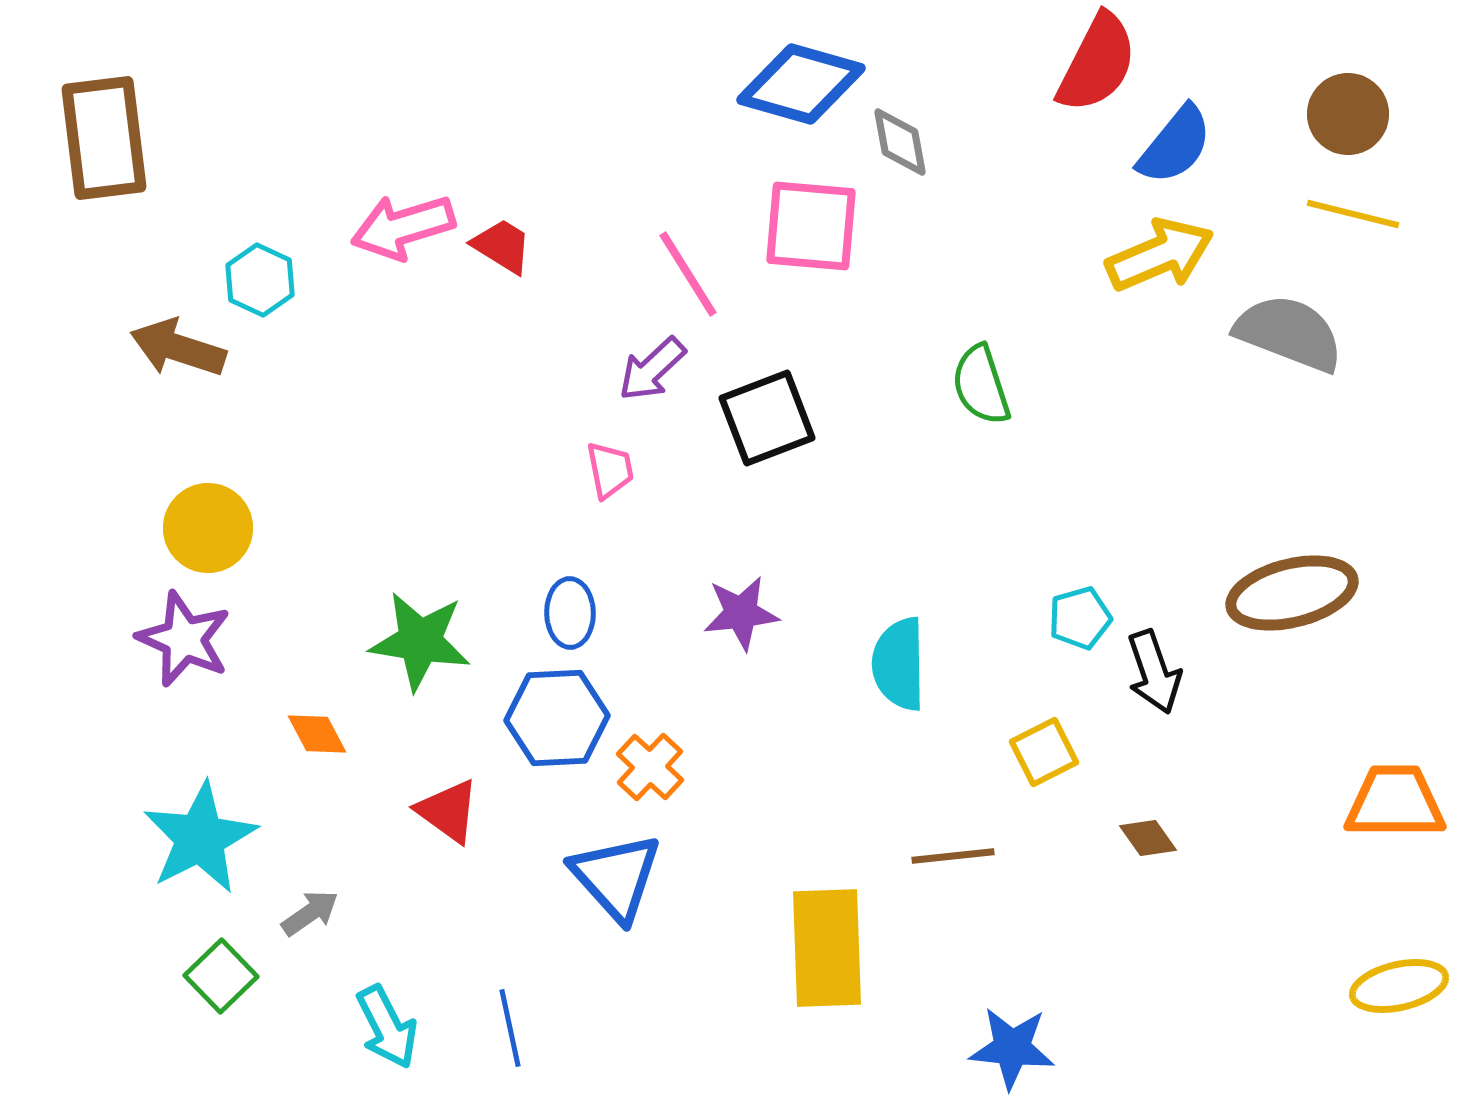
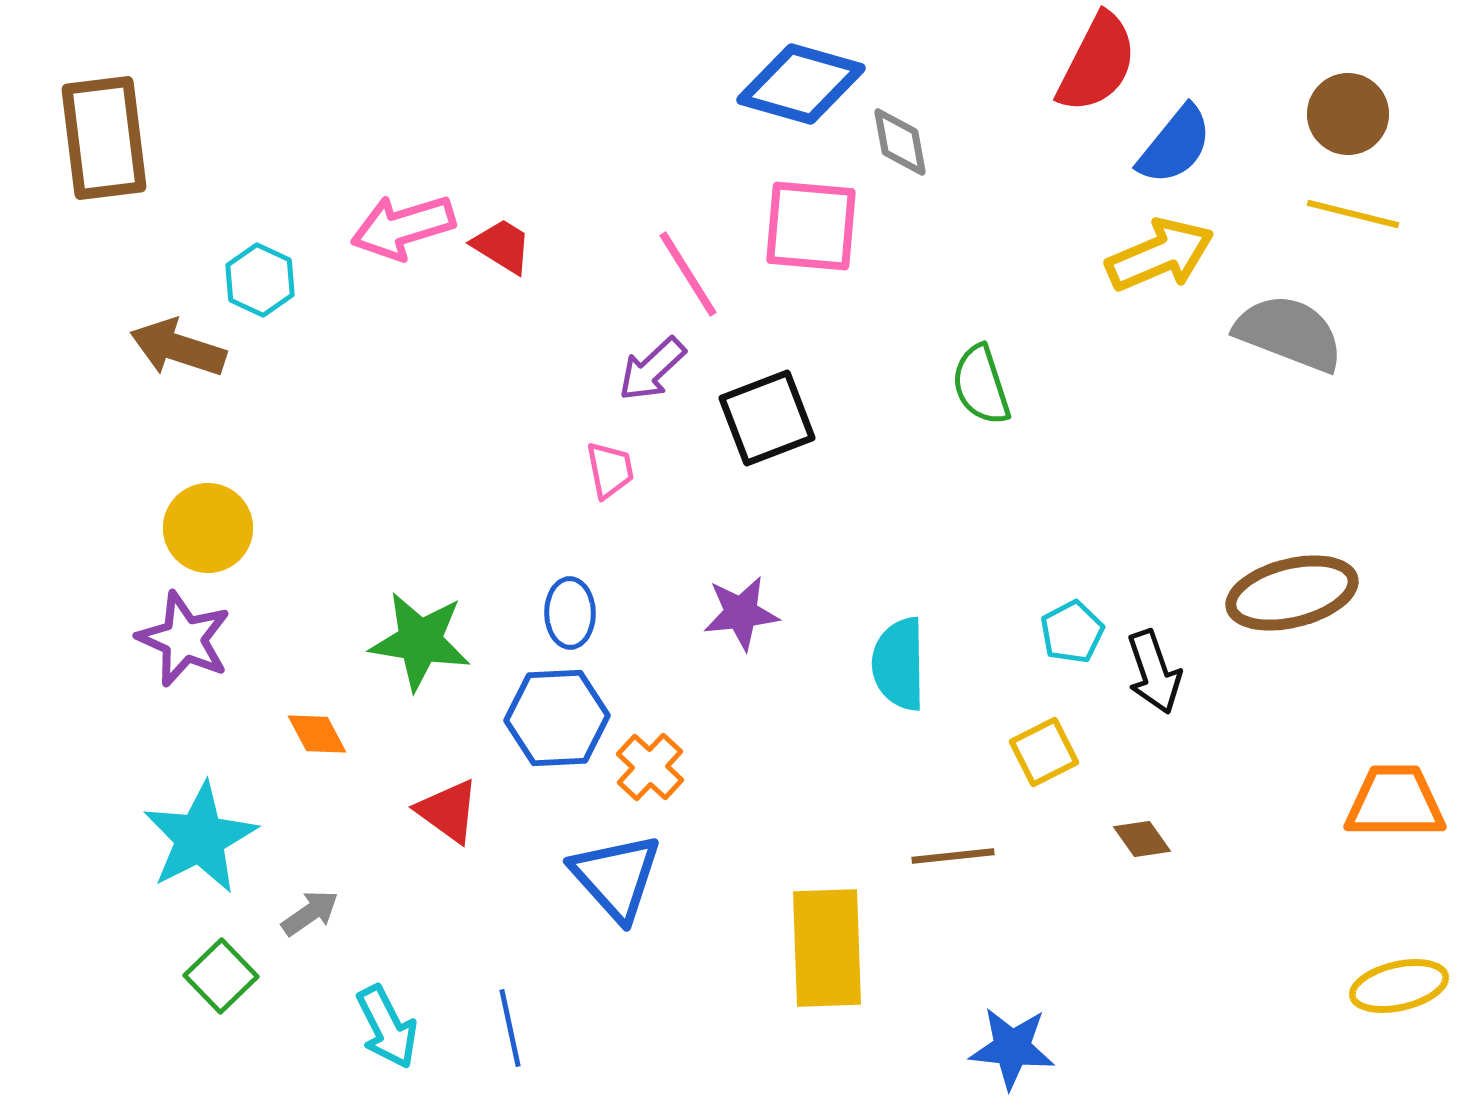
cyan pentagon at (1080, 618): moved 8 px left, 14 px down; rotated 12 degrees counterclockwise
brown diamond at (1148, 838): moved 6 px left, 1 px down
